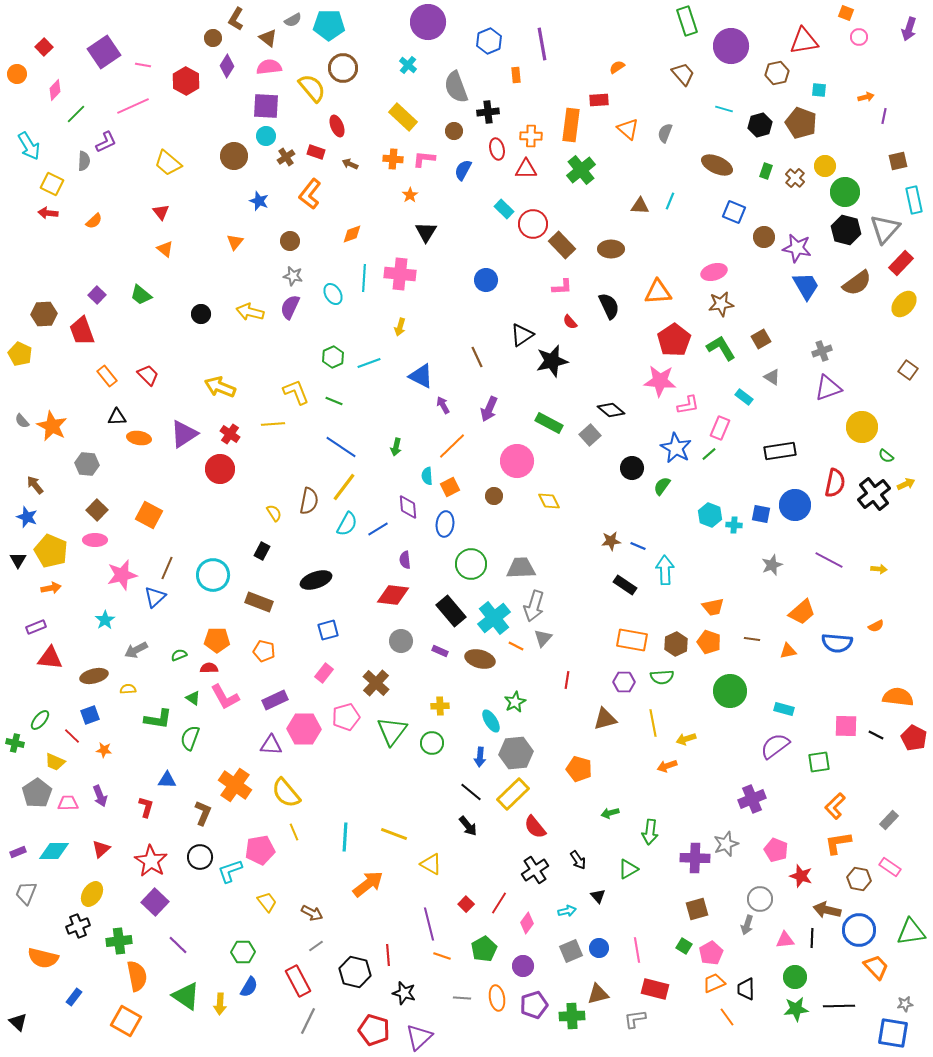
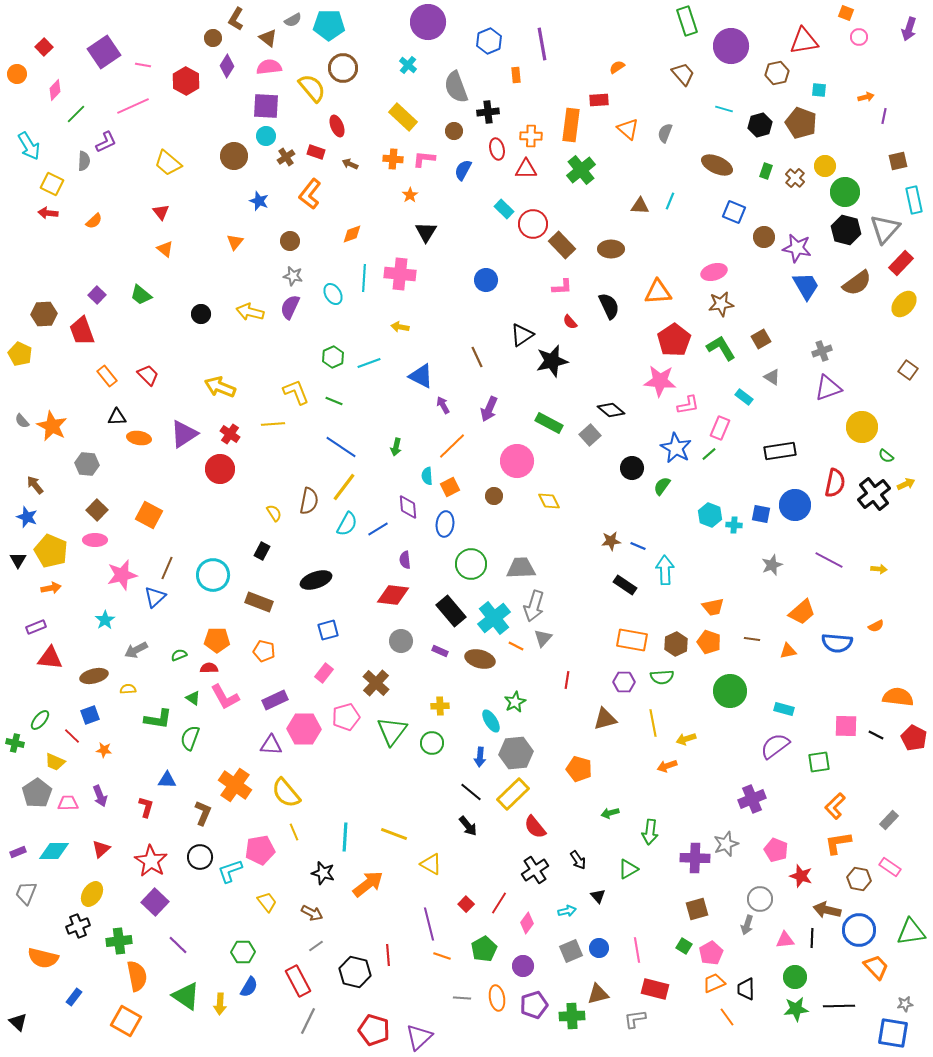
yellow arrow at (400, 327): rotated 84 degrees clockwise
black star at (404, 993): moved 81 px left, 120 px up
